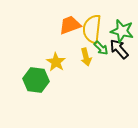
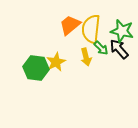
orange trapezoid: rotated 20 degrees counterclockwise
yellow semicircle: moved 1 px left
yellow star: rotated 12 degrees clockwise
green hexagon: moved 12 px up
